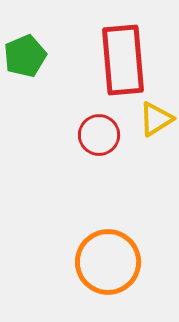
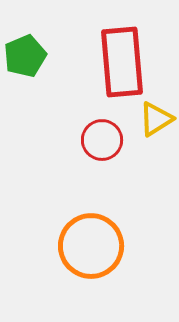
red rectangle: moved 1 px left, 2 px down
red circle: moved 3 px right, 5 px down
orange circle: moved 17 px left, 16 px up
